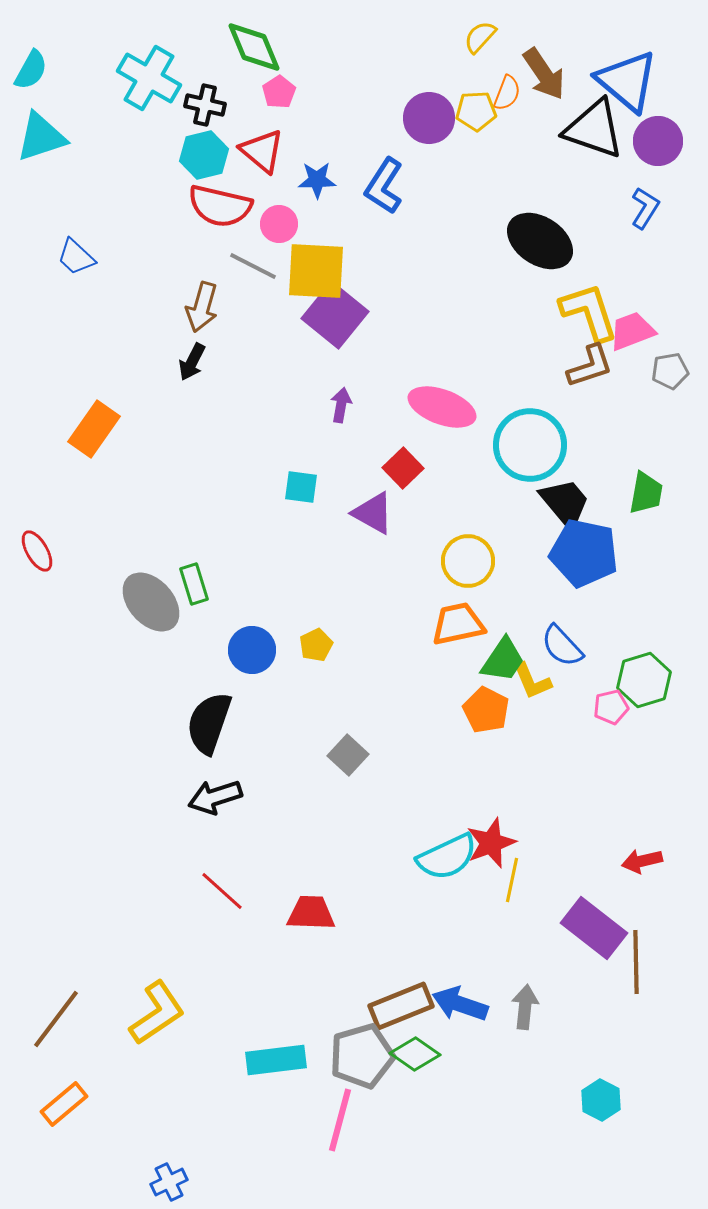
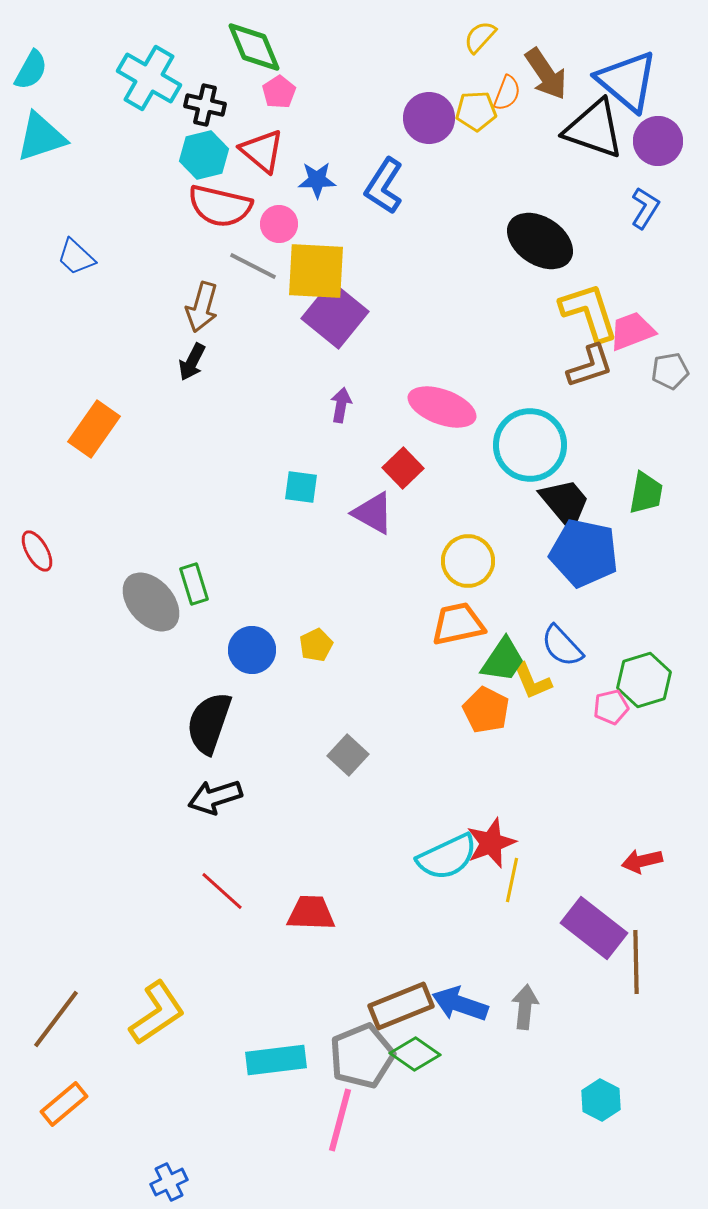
brown arrow at (544, 74): moved 2 px right
gray pentagon at (362, 1056): rotated 6 degrees counterclockwise
